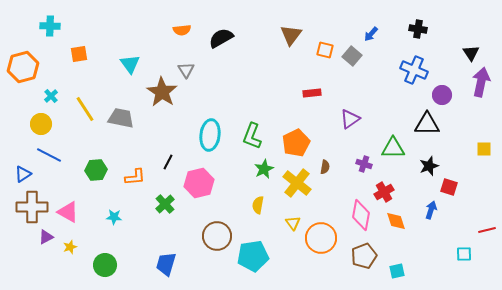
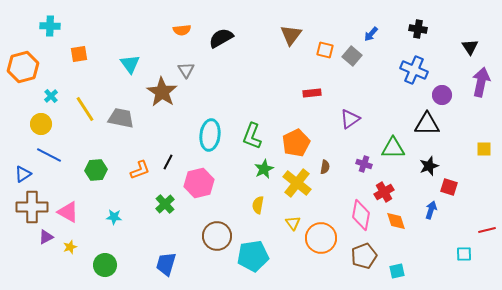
black triangle at (471, 53): moved 1 px left, 6 px up
orange L-shape at (135, 177): moved 5 px right, 7 px up; rotated 15 degrees counterclockwise
